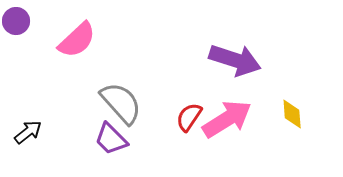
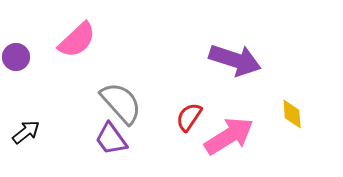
purple circle: moved 36 px down
pink arrow: moved 2 px right, 17 px down
black arrow: moved 2 px left
purple trapezoid: rotated 9 degrees clockwise
